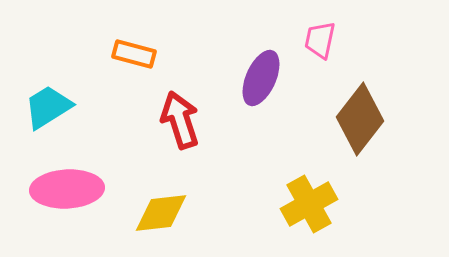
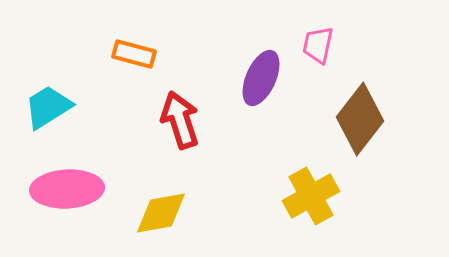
pink trapezoid: moved 2 px left, 5 px down
yellow cross: moved 2 px right, 8 px up
yellow diamond: rotated 4 degrees counterclockwise
